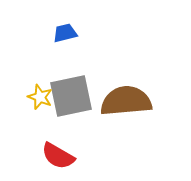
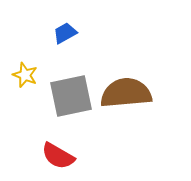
blue trapezoid: rotated 15 degrees counterclockwise
yellow star: moved 15 px left, 22 px up
brown semicircle: moved 8 px up
